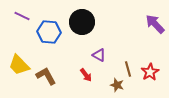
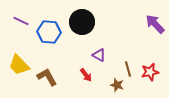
purple line: moved 1 px left, 5 px down
red star: rotated 18 degrees clockwise
brown L-shape: moved 1 px right, 1 px down
